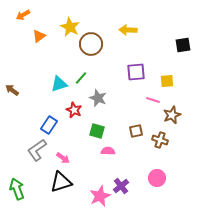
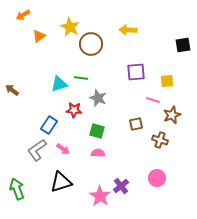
green line: rotated 56 degrees clockwise
red star: rotated 21 degrees counterclockwise
brown square: moved 7 px up
pink semicircle: moved 10 px left, 2 px down
pink arrow: moved 9 px up
pink star: rotated 15 degrees counterclockwise
